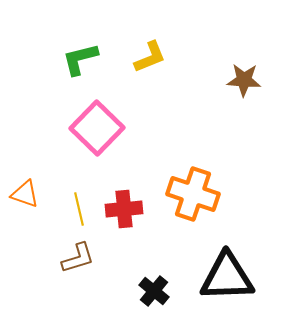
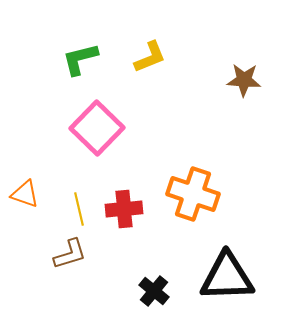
brown L-shape: moved 8 px left, 4 px up
